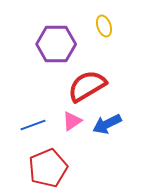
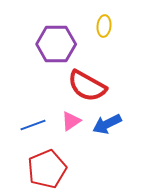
yellow ellipse: rotated 25 degrees clockwise
red semicircle: rotated 120 degrees counterclockwise
pink triangle: moved 1 px left
red pentagon: moved 1 px left, 1 px down
